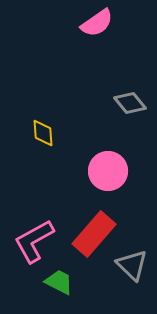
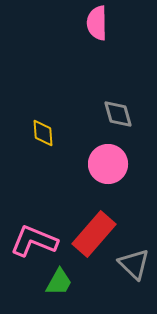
pink semicircle: rotated 124 degrees clockwise
gray diamond: moved 12 px left, 11 px down; rotated 24 degrees clockwise
pink circle: moved 7 px up
pink L-shape: rotated 51 degrees clockwise
gray triangle: moved 2 px right, 1 px up
green trapezoid: rotated 92 degrees clockwise
